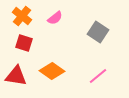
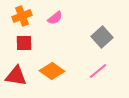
orange cross: rotated 30 degrees clockwise
gray square: moved 4 px right, 5 px down; rotated 15 degrees clockwise
red square: rotated 18 degrees counterclockwise
pink line: moved 5 px up
